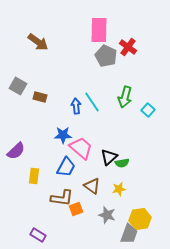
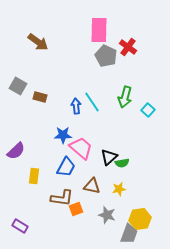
brown triangle: rotated 24 degrees counterclockwise
purple rectangle: moved 18 px left, 9 px up
